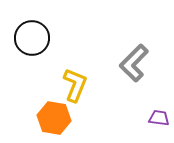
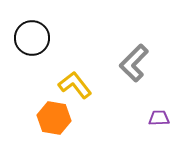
yellow L-shape: rotated 60 degrees counterclockwise
purple trapezoid: rotated 10 degrees counterclockwise
